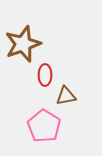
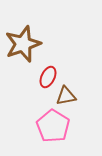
red ellipse: moved 3 px right, 2 px down; rotated 25 degrees clockwise
pink pentagon: moved 9 px right
